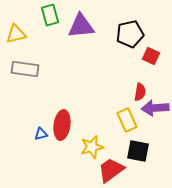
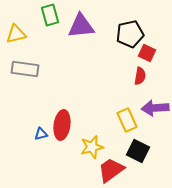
red square: moved 4 px left, 3 px up
red semicircle: moved 16 px up
black square: rotated 15 degrees clockwise
